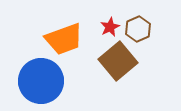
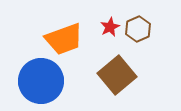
brown square: moved 1 px left, 14 px down
